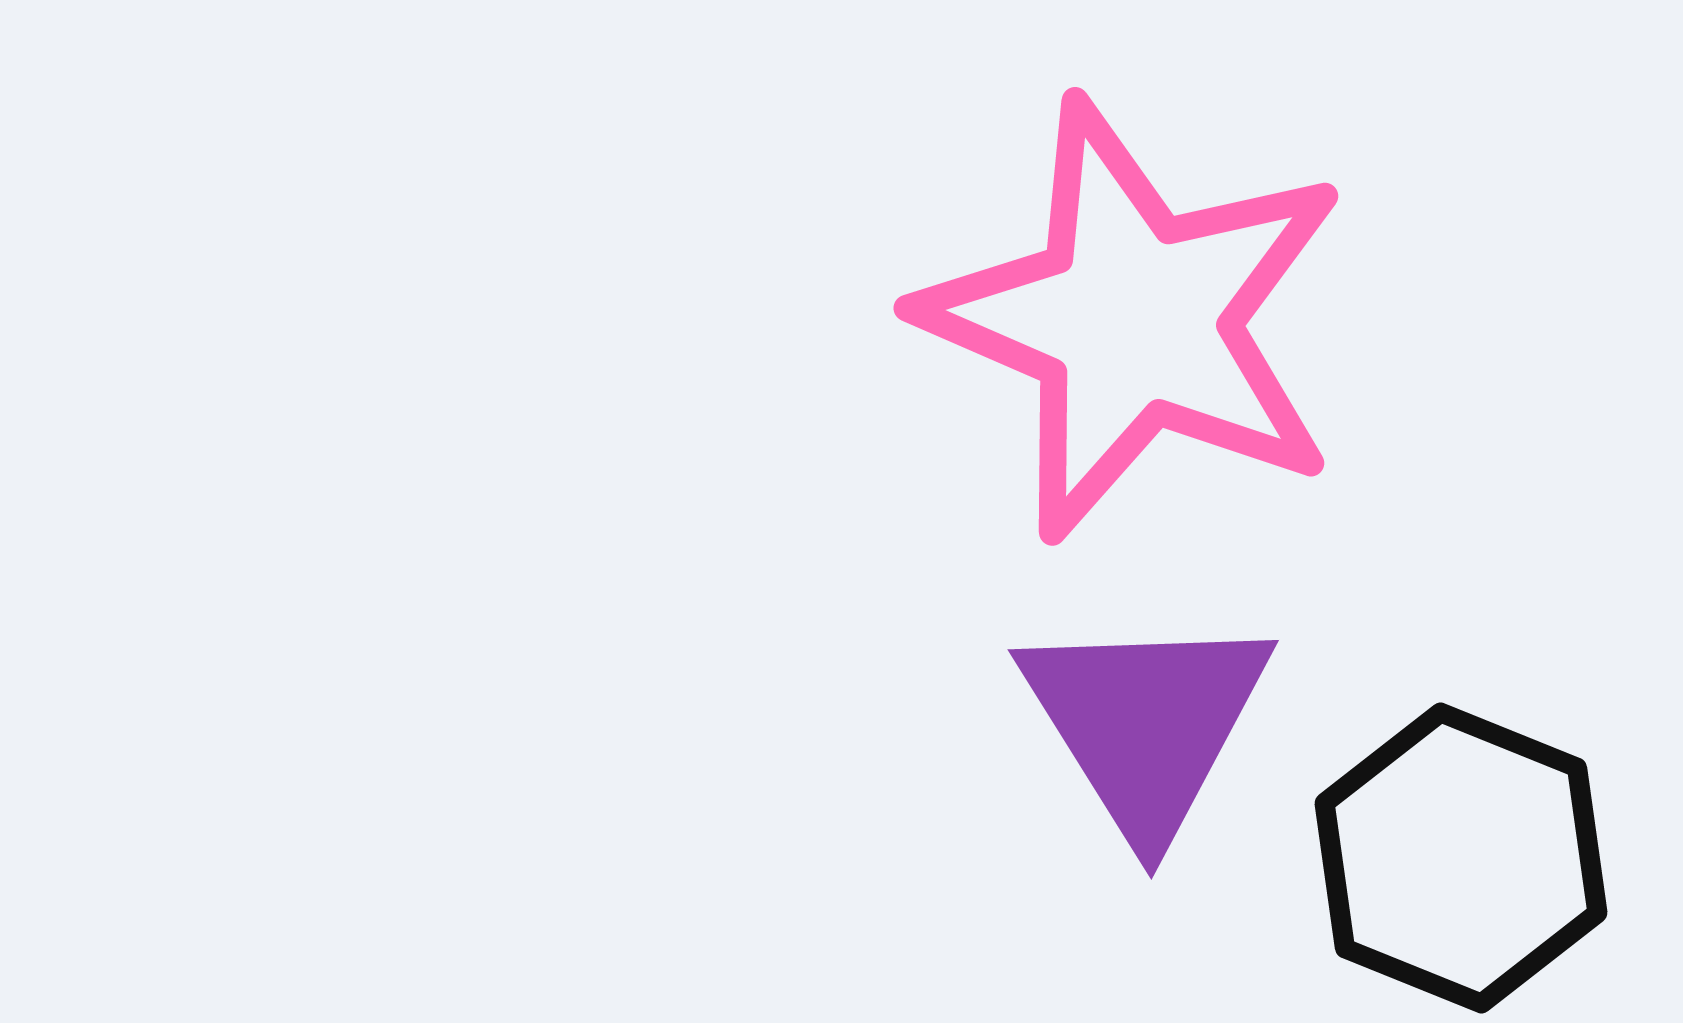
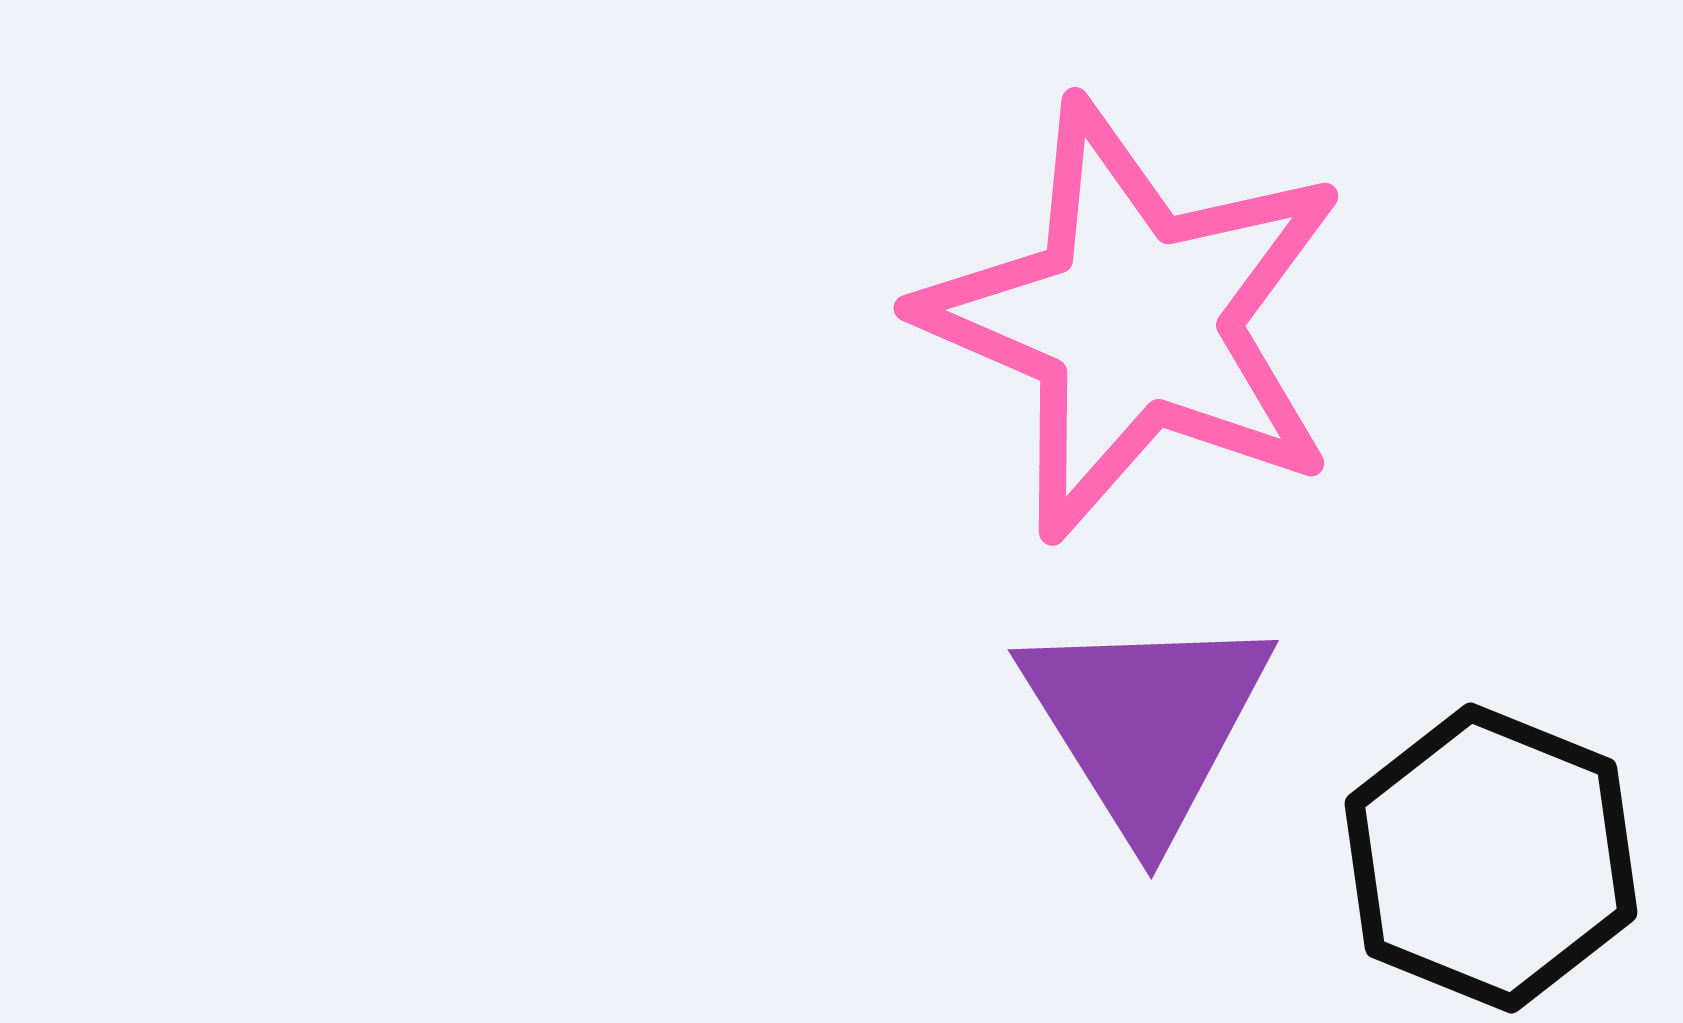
black hexagon: moved 30 px right
